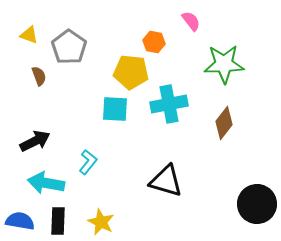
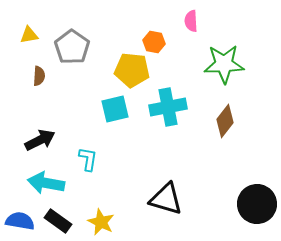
pink semicircle: rotated 145 degrees counterclockwise
yellow triangle: rotated 30 degrees counterclockwise
gray pentagon: moved 3 px right
yellow pentagon: moved 1 px right, 2 px up
brown semicircle: rotated 24 degrees clockwise
cyan cross: moved 1 px left, 3 px down
cyan square: rotated 16 degrees counterclockwise
brown diamond: moved 1 px right, 2 px up
black arrow: moved 5 px right, 1 px up
cyan L-shape: moved 3 px up; rotated 30 degrees counterclockwise
black triangle: moved 18 px down
black rectangle: rotated 56 degrees counterclockwise
